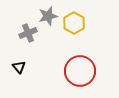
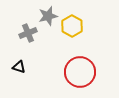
yellow hexagon: moved 2 px left, 3 px down
black triangle: rotated 32 degrees counterclockwise
red circle: moved 1 px down
